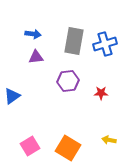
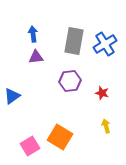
blue arrow: rotated 105 degrees counterclockwise
blue cross: rotated 15 degrees counterclockwise
purple hexagon: moved 2 px right
red star: moved 1 px right; rotated 16 degrees clockwise
yellow arrow: moved 3 px left, 14 px up; rotated 64 degrees clockwise
orange square: moved 8 px left, 11 px up
